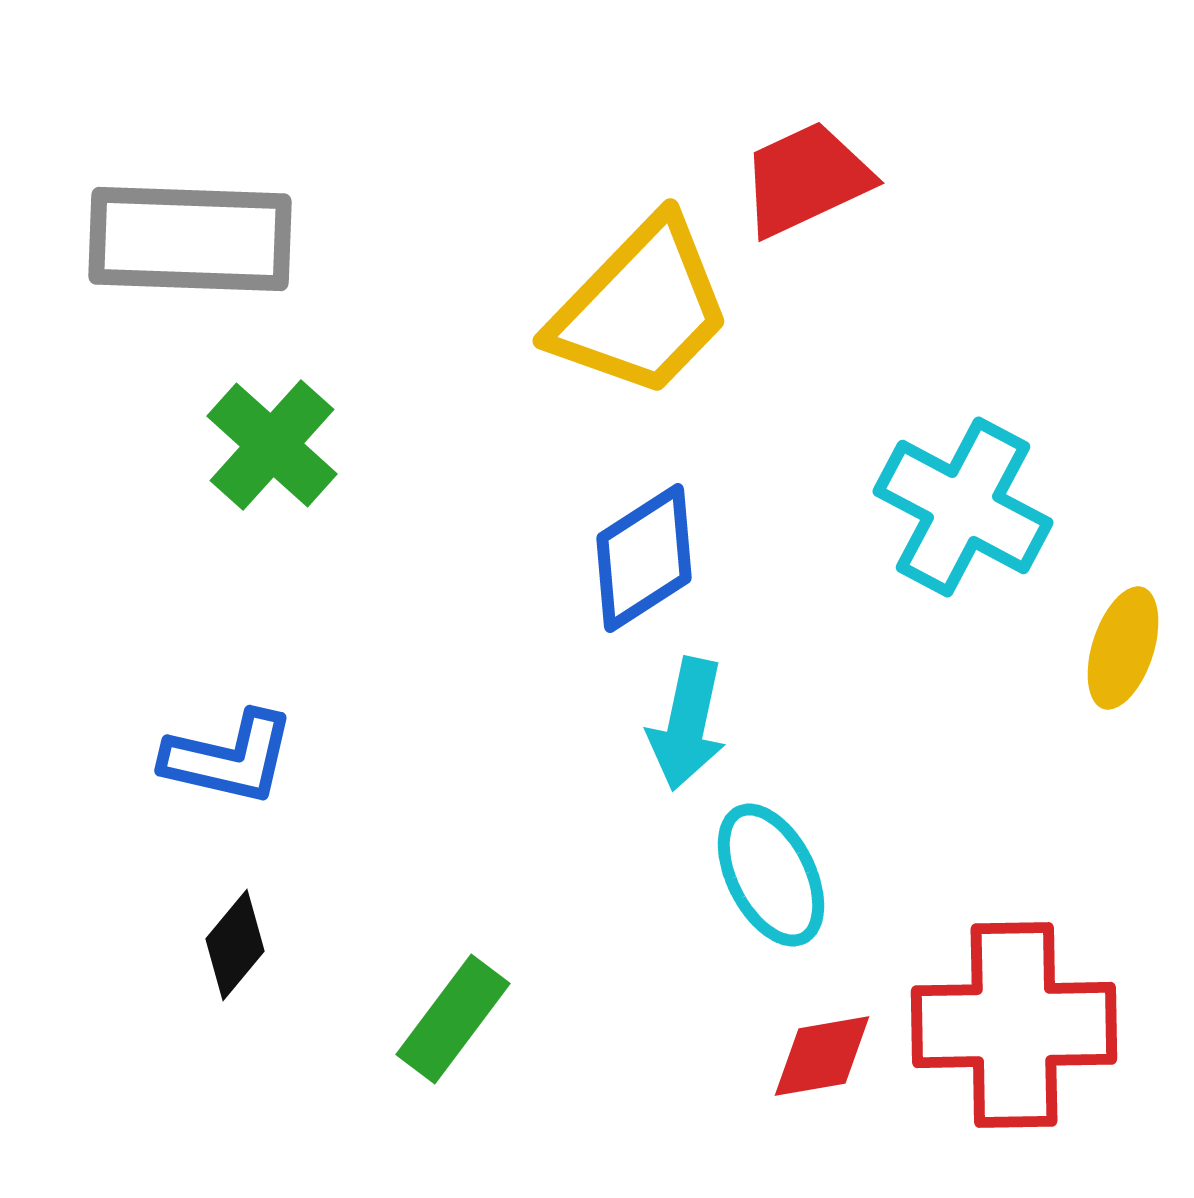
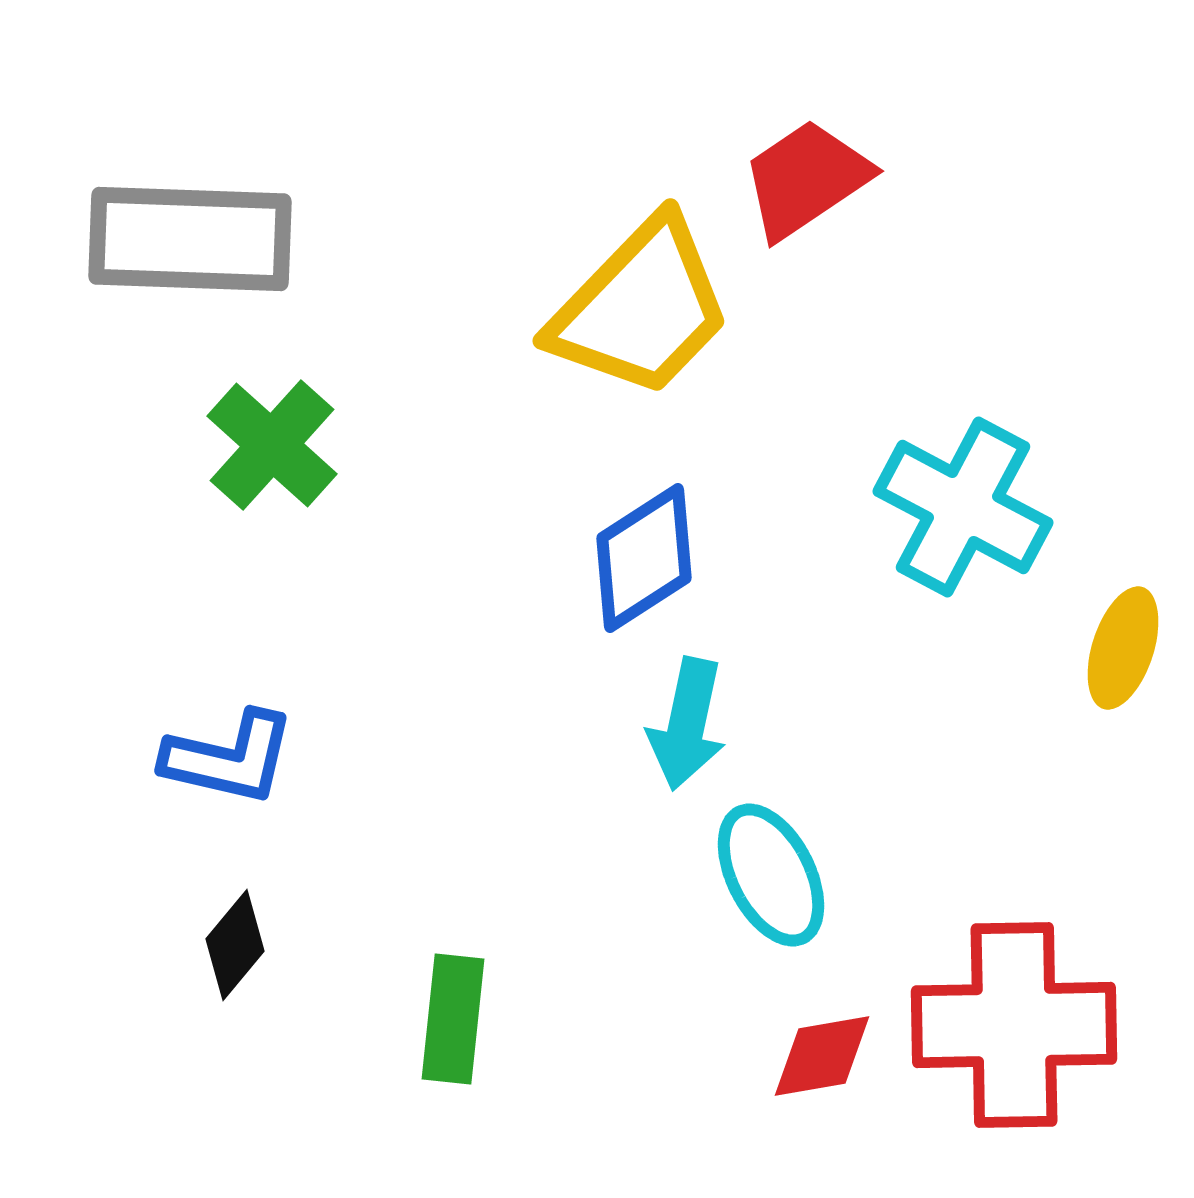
red trapezoid: rotated 9 degrees counterclockwise
green rectangle: rotated 31 degrees counterclockwise
